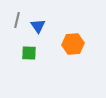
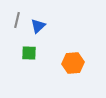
blue triangle: rotated 21 degrees clockwise
orange hexagon: moved 19 px down
